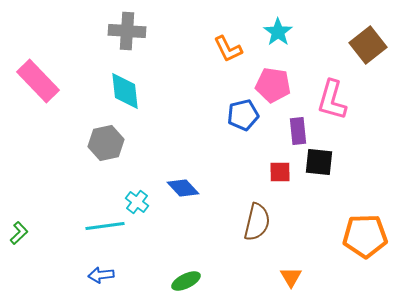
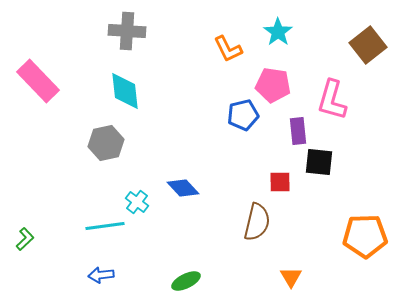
red square: moved 10 px down
green L-shape: moved 6 px right, 6 px down
